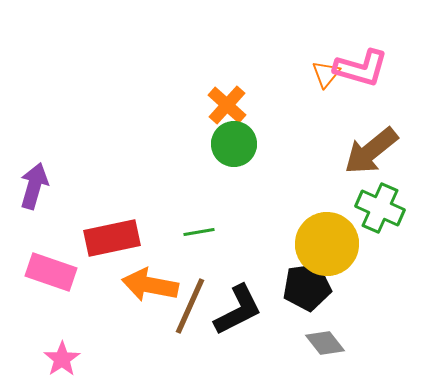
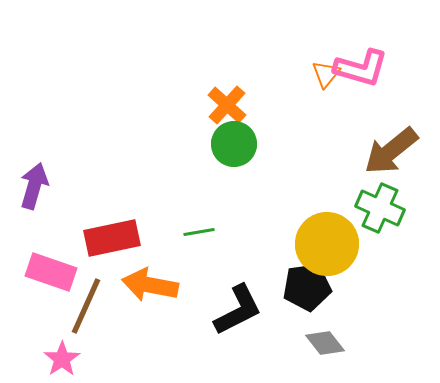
brown arrow: moved 20 px right
brown line: moved 104 px left
